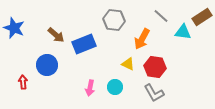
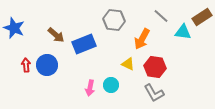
red arrow: moved 3 px right, 17 px up
cyan circle: moved 4 px left, 2 px up
